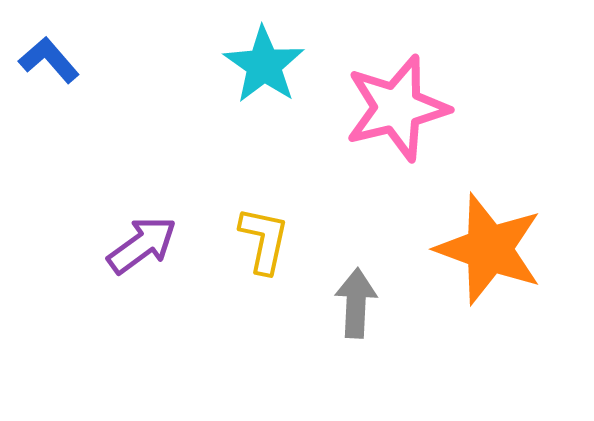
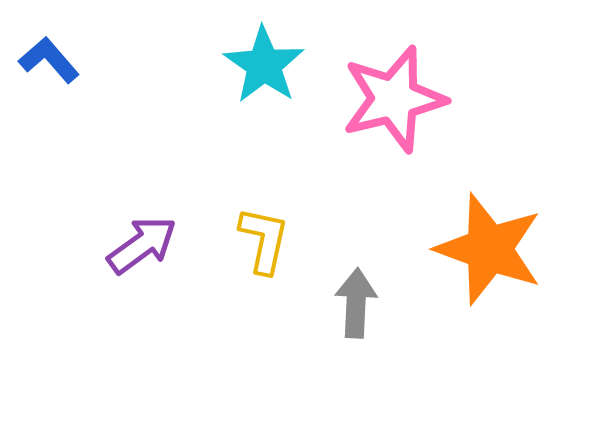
pink star: moved 3 px left, 9 px up
